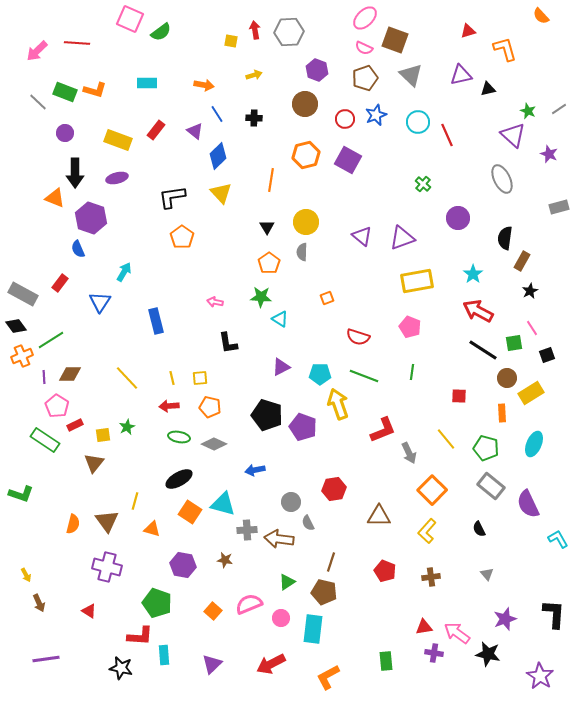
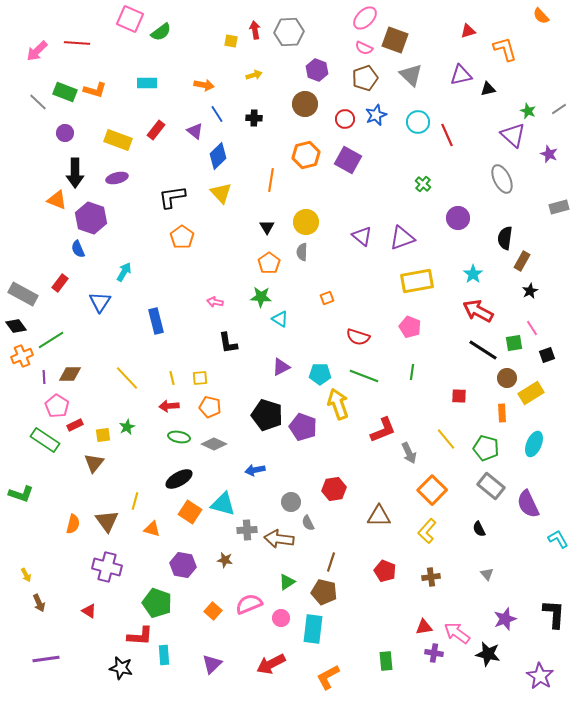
orange triangle at (55, 198): moved 2 px right, 2 px down
